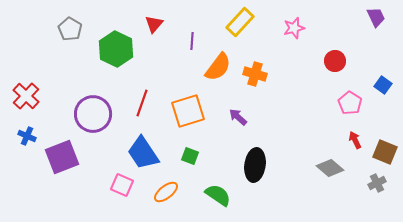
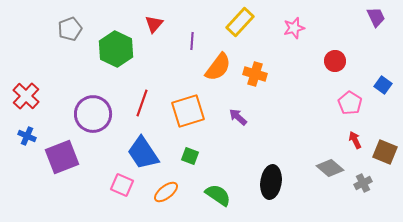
gray pentagon: rotated 20 degrees clockwise
black ellipse: moved 16 px right, 17 px down
gray cross: moved 14 px left
